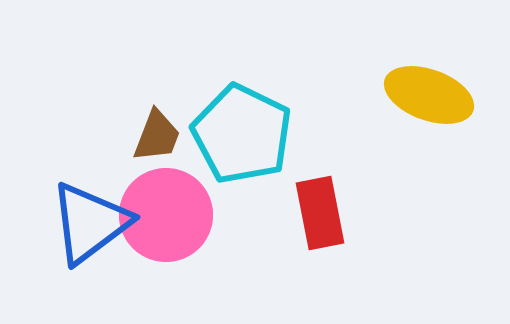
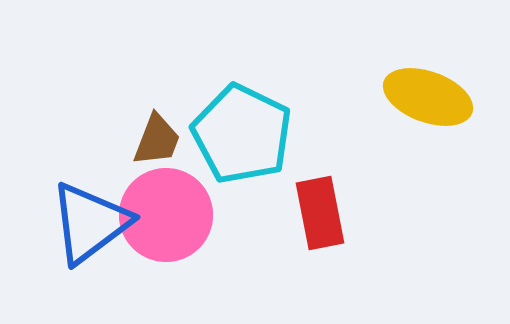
yellow ellipse: moved 1 px left, 2 px down
brown trapezoid: moved 4 px down
